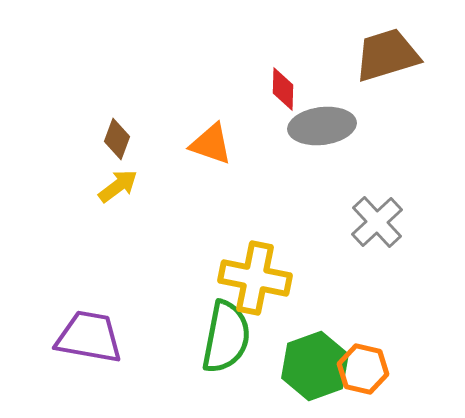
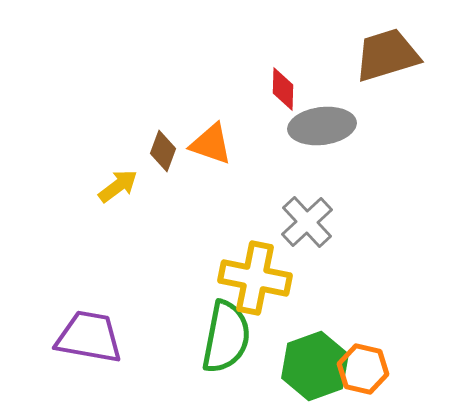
brown diamond: moved 46 px right, 12 px down
gray cross: moved 70 px left
